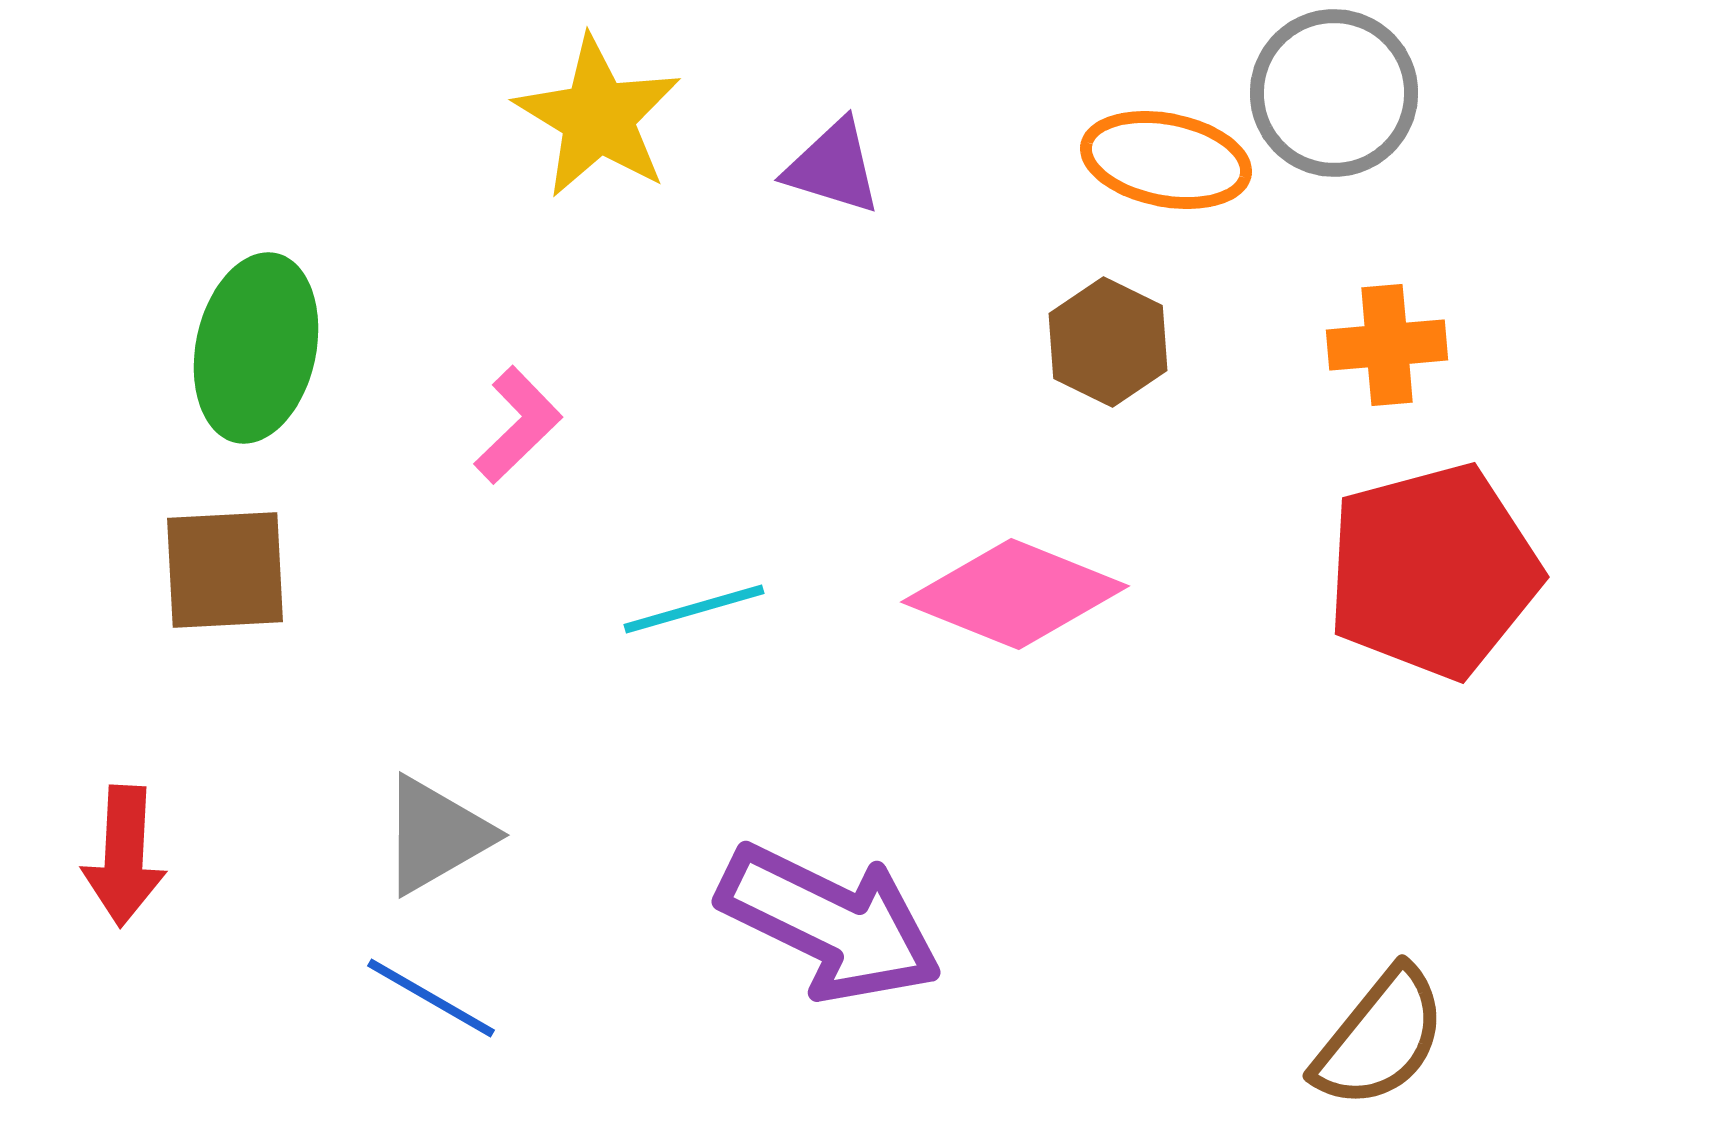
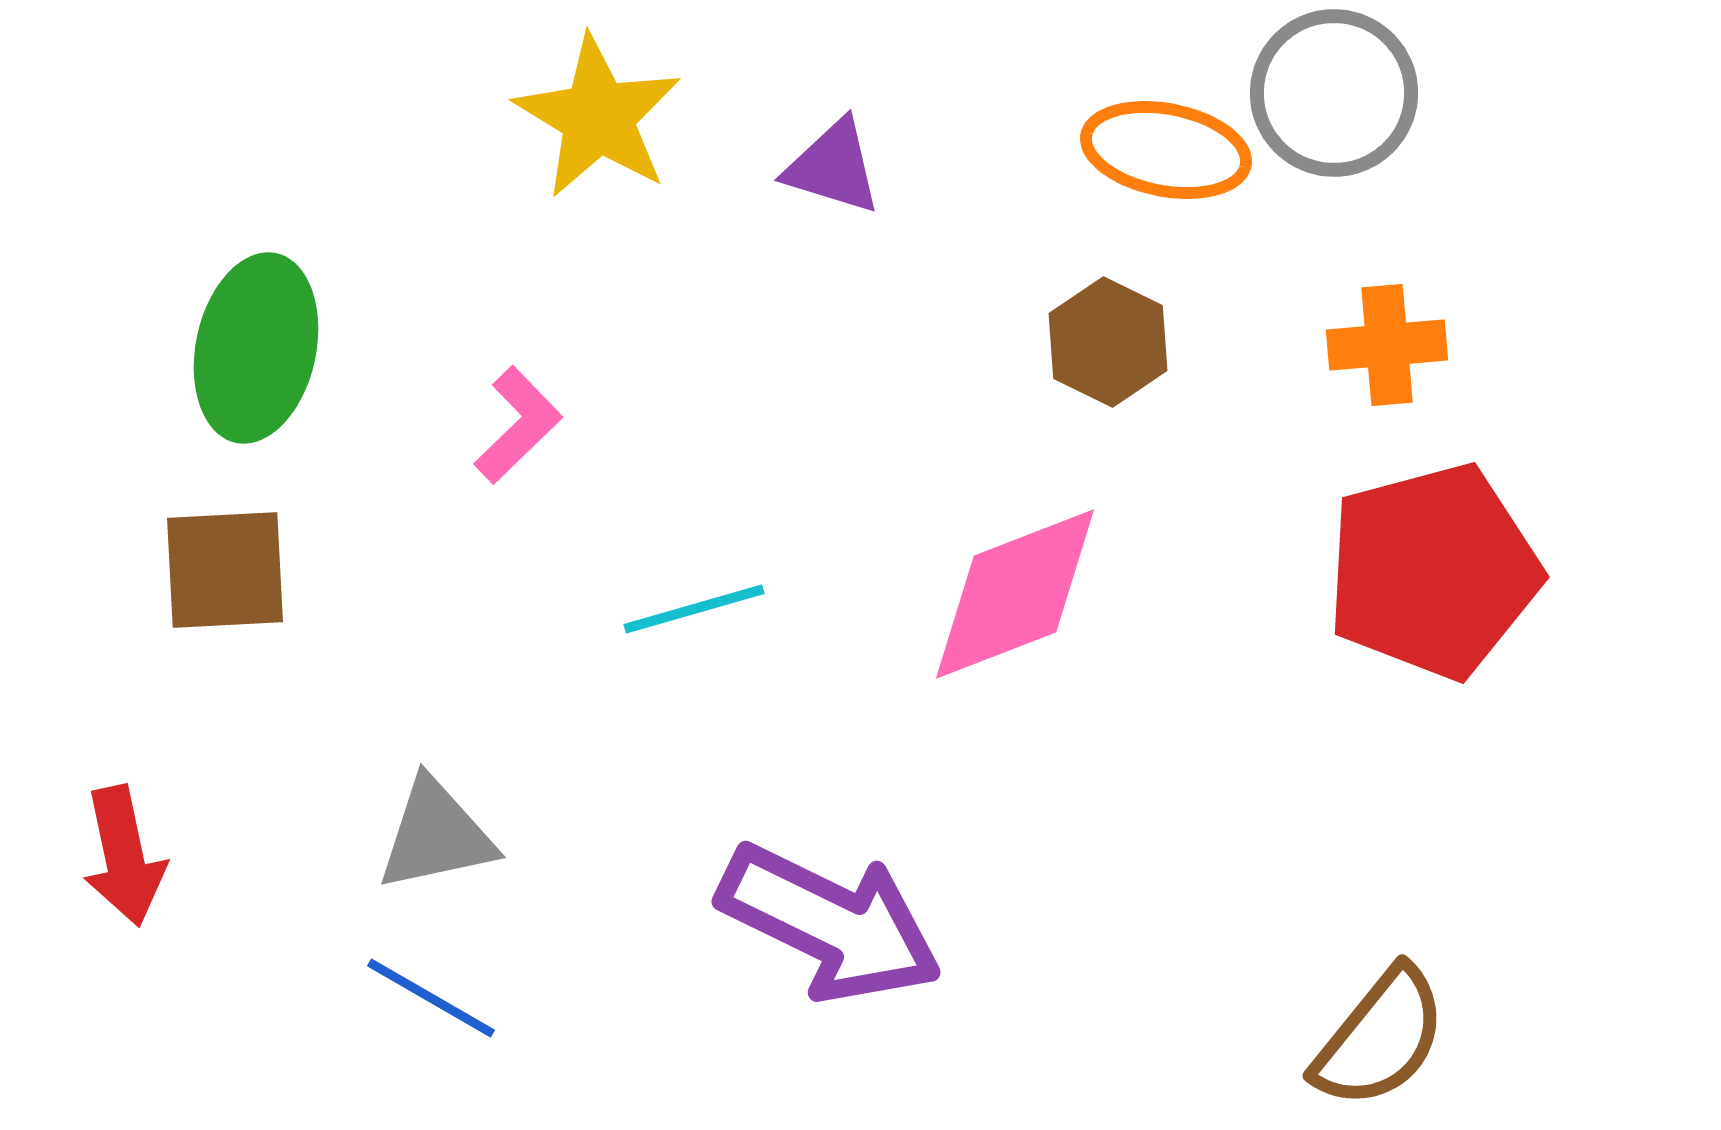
orange ellipse: moved 10 px up
pink diamond: rotated 43 degrees counterclockwise
gray triangle: rotated 18 degrees clockwise
red arrow: rotated 15 degrees counterclockwise
